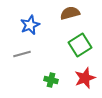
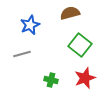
green square: rotated 20 degrees counterclockwise
